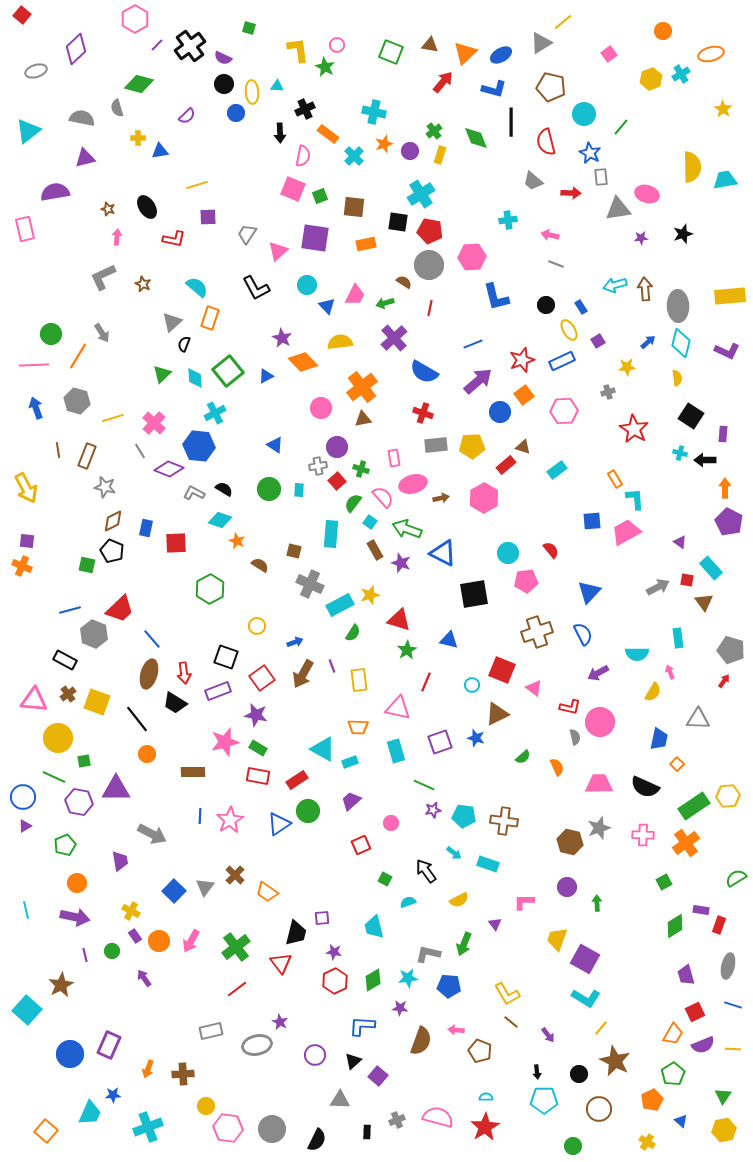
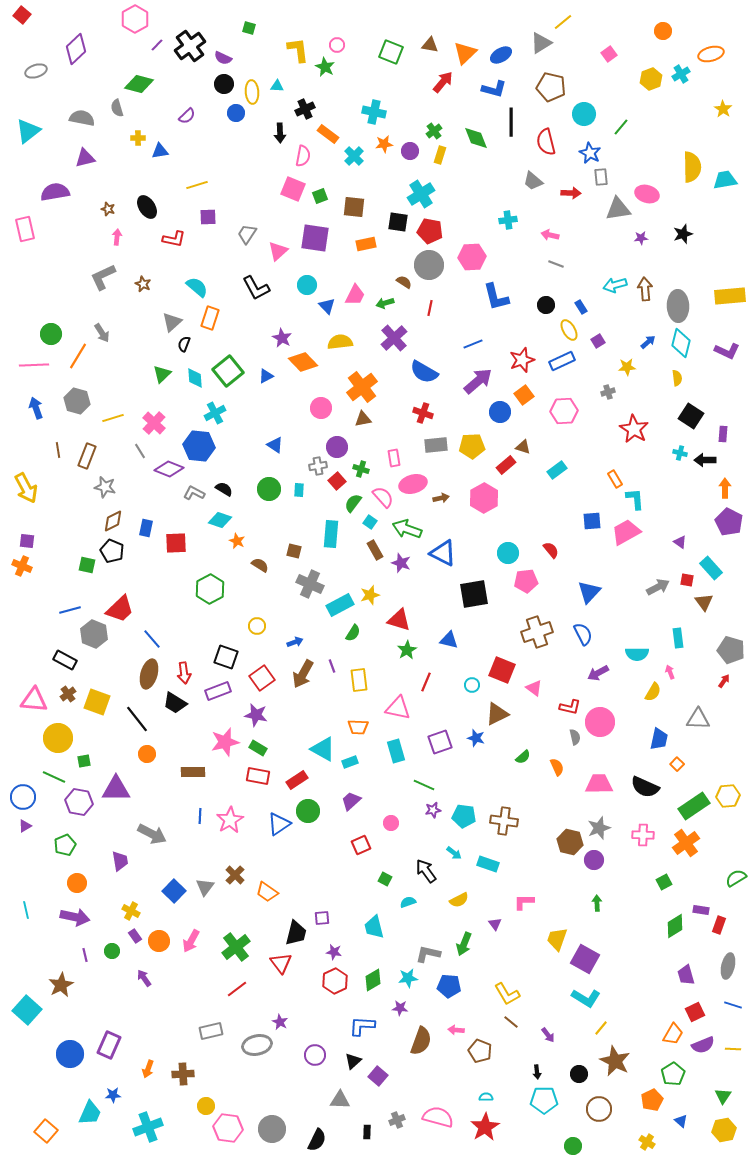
orange star at (384, 144): rotated 12 degrees clockwise
purple circle at (567, 887): moved 27 px right, 27 px up
